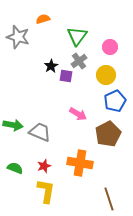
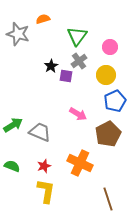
gray star: moved 3 px up
green arrow: rotated 42 degrees counterclockwise
orange cross: rotated 15 degrees clockwise
green semicircle: moved 3 px left, 2 px up
brown line: moved 1 px left
